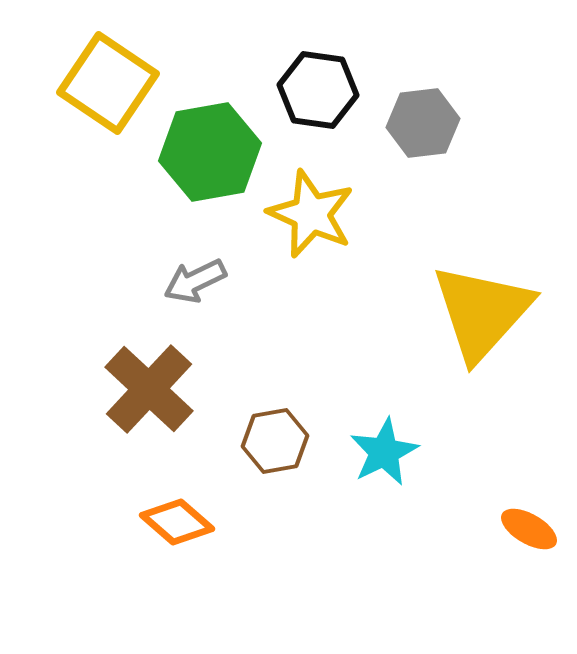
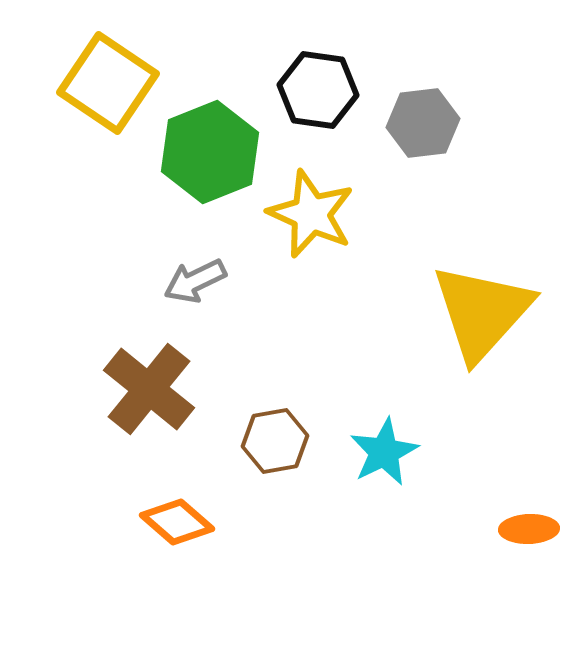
green hexagon: rotated 12 degrees counterclockwise
brown cross: rotated 4 degrees counterclockwise
orange ellipse: rotated 32 degrees counterclockwise
